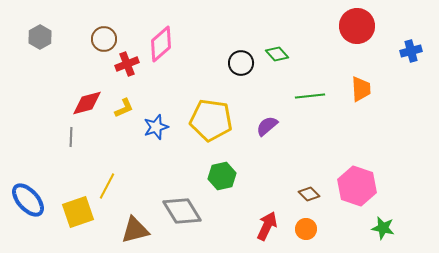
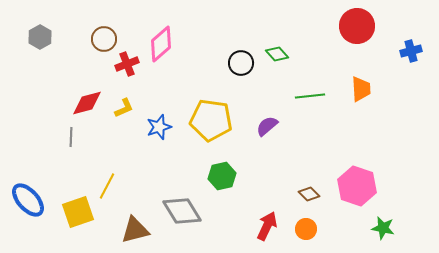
blue star: moved 3 px right
